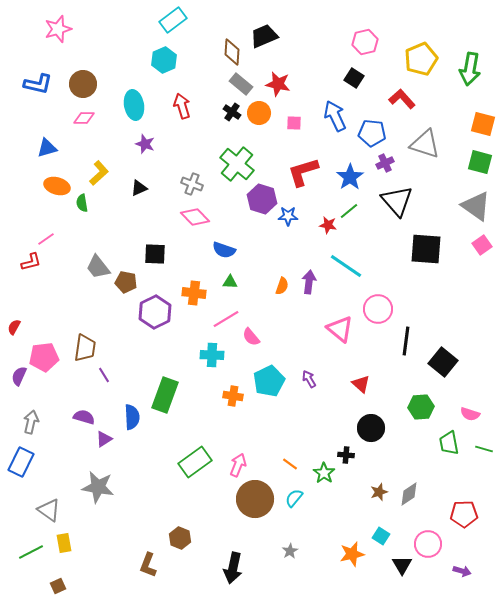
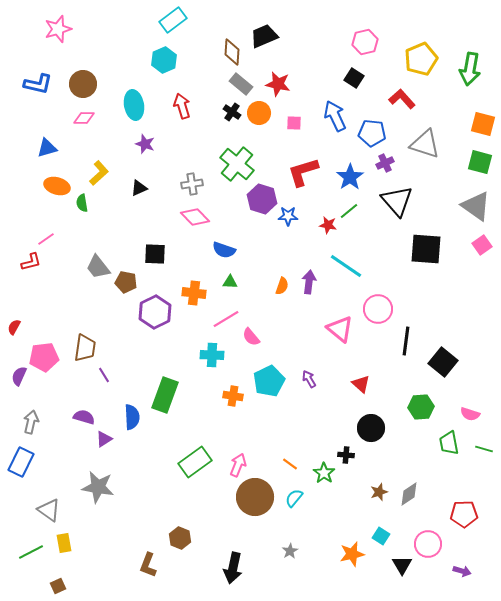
gray cross at (192, 184): rotated 30 degrees counterclockwise
brown circle at (255, 499): moved 2 px up
